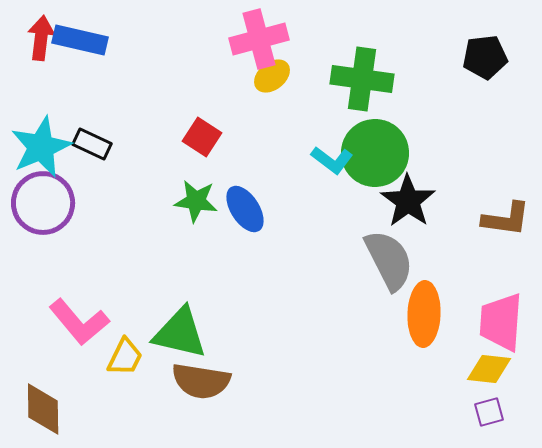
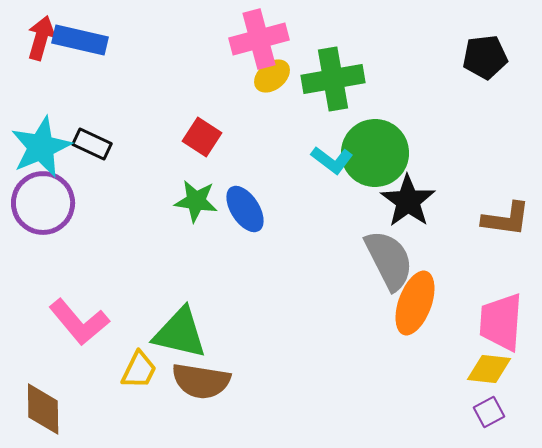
red arrow: rotated 9 degrees clockwise
green cross: moved 29 px left; rotated 18 degrees counterclockwise
orange ellipse: moved 9 px left, 11 px up; rotated 18 degrees clockwise
yellow trapezoid: moved 14 px right, 13 px down
purple square: rotated 12 degrees counterclockwise
